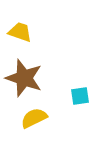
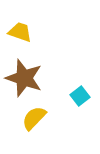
cyan square: rotated 30 degrees counterclockwise
yellow semicircle: rotated 20 degrees counterclockwise
